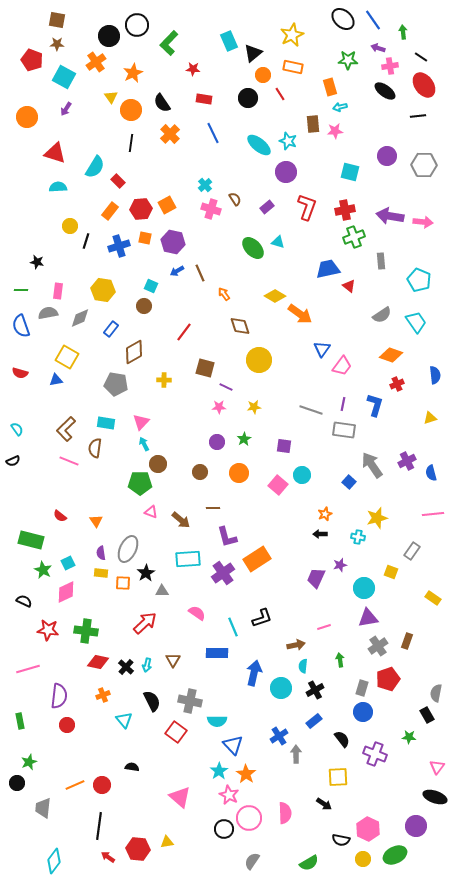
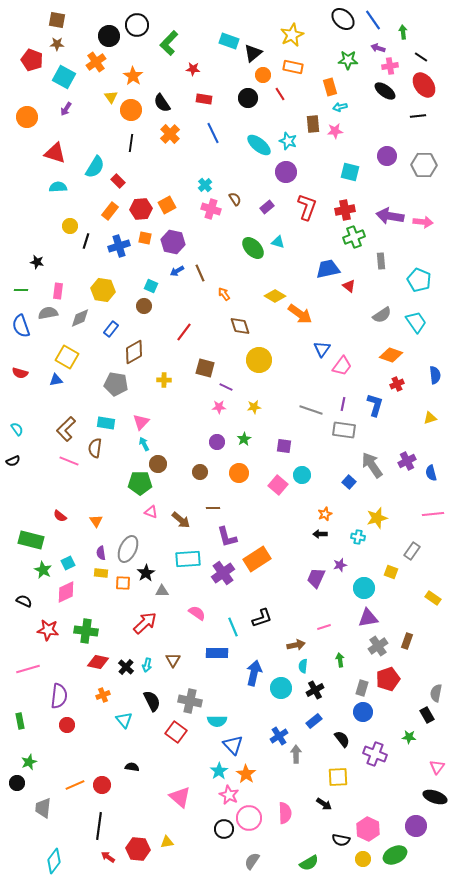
cyan rectangle at (229, 41): rotated 48 degrees counterclockwise
orange star at (133, 73): moved 3 px down; rotated 12 degrees counterclockwise
